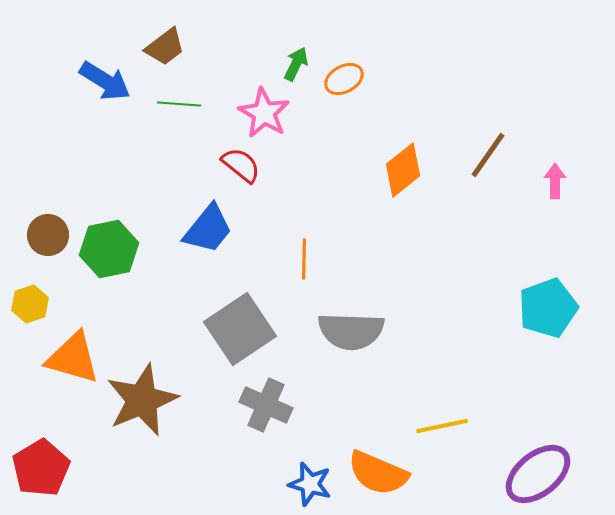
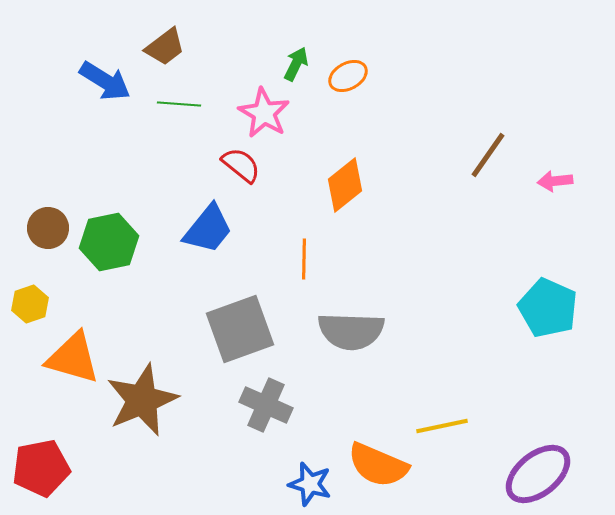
orange ellipse: moved 4 px right, 3 px up
orange diamond: moved 58 px left, 15 px down
pink arrow: rotated 96 degrees counterclockwise
brown circle: moved 7 px up
green hexagon: moved 7 px up
cyan pentagon: rotated 28 degrees counterclockwise
gray square: rotated 14 degrees clockwise
red pentagon: rotated 20 degrees clockwise
orange semicircle: moved 8 px up
